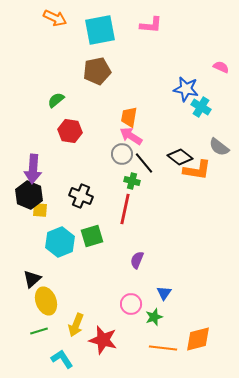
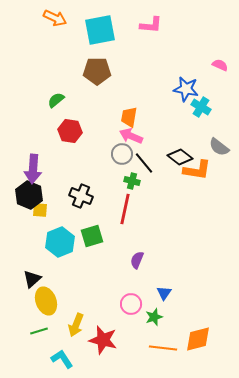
pink semicircle: moved 1 px left, 2 px up
brown pentagon: rotated 12 degrees clockwise
pink arrow: rotated 10 degrees counterclockwise
